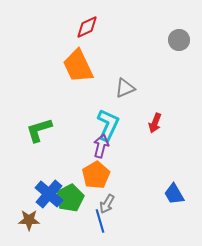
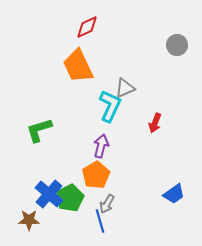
gray circle: moved 2 px left, 5 px down
cyan L-shape: moved 2 px right, 19 px up
blue trapezoid: rotated 95 degrees counterclockwise
